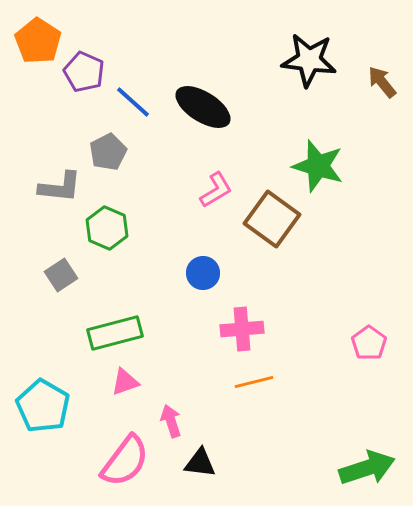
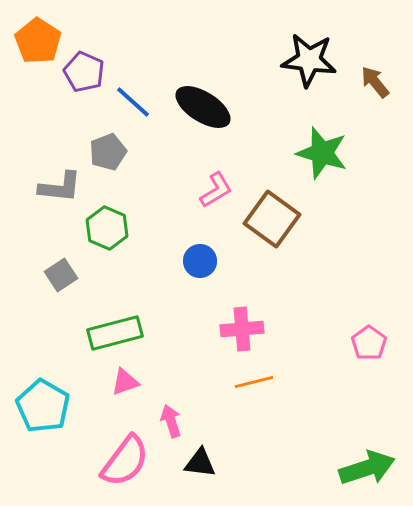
brown arrow: moved 7 px left
gray pentagon: rotated 6 degrees clockwise
green star: moved 4 px right, 13 px up
blue circle: moved 3 px left, 12 px up
